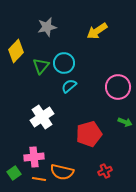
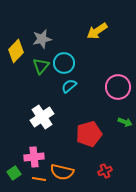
gray star: moved 5 px left, 12 px down
